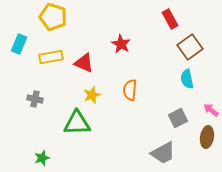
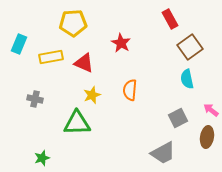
yellow pentagon: moved 20 px right, 6 px down; rotated 20 degrees counterclockwise
red star: moved 1 px up
